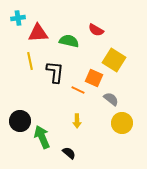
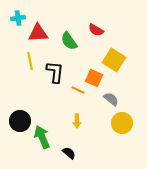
green semicircle: rotated 138 degrees counterclockwise
